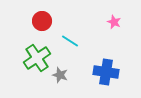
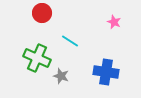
red circle: moved 8 px up
green cross: rotated 32 degrees counterclockwise
gray star: moved 1 px right, 1 px down
